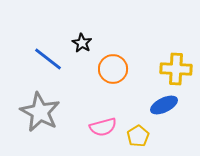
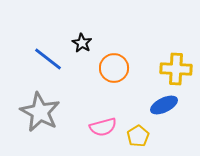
orange circle: moved 1 px right, 1 px up
